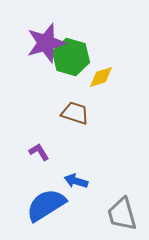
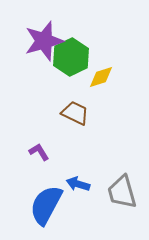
purple star: moved 2 px left, 2 px up
green hexagon: rotated 18 degrees clockwise
brown trapezoid: rotated 8 degrees clockwise
blue arrow: moved 2 px right, 3 px down
blue semicircle: rotated 30 degrees counterclockwise
gray trapezoid: moved 22 px up
